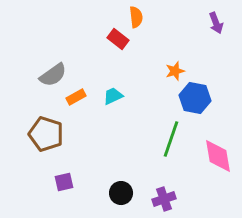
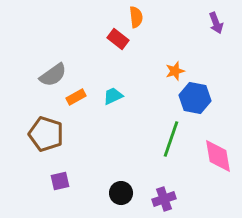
purple square: moved 4 px left, 1 px up
